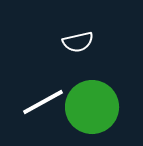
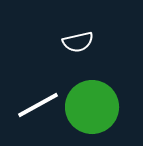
white line: moved 5 px left, 3 px down
